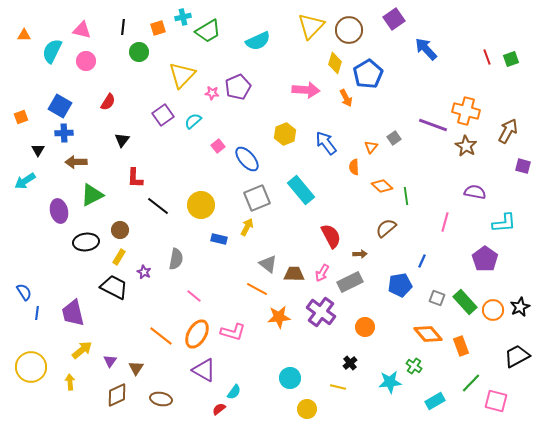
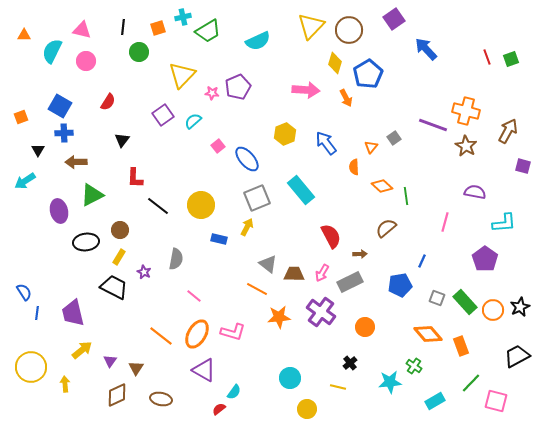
yellow arrow at (70, 382): moved 5 px left, 2 px down
